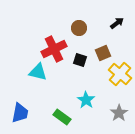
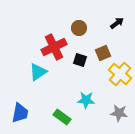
red cross: moved 2 px up
cyan triangle: rotated 48 degrees counterclockwise
cyan star: rotated 30 degrees counterclockwise
gray star: rotated 30 degrees counterclockwise
